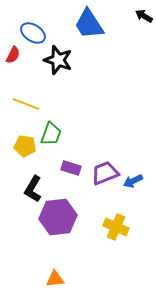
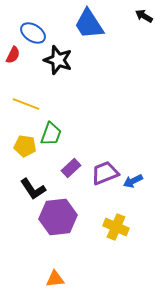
purple rectangle: rotated 60 degrees counterclockwise
black L-shape: rotated 64 degrees counterclockwise
